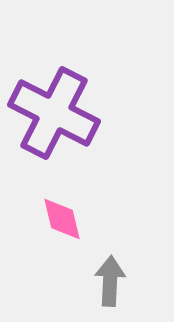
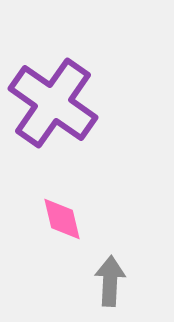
purple cross: moved 1 px left, 10 px up; rotated 8 degrees clockwise
